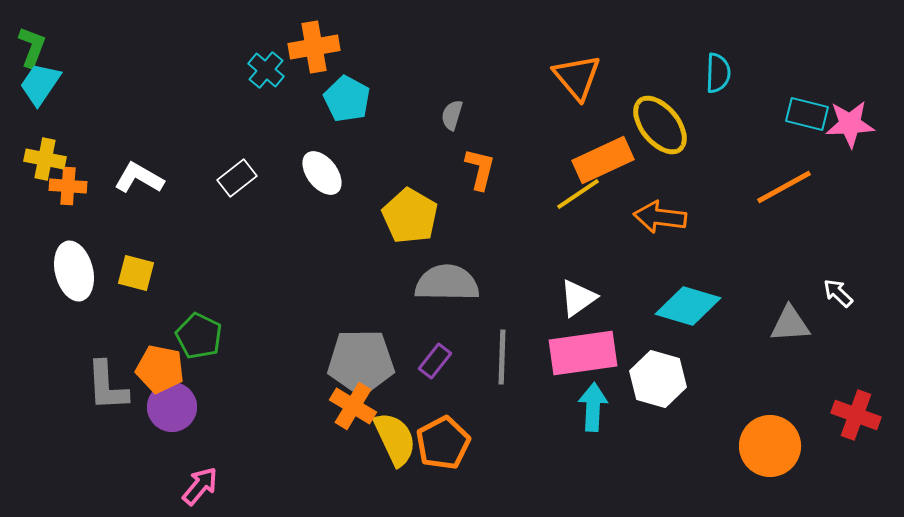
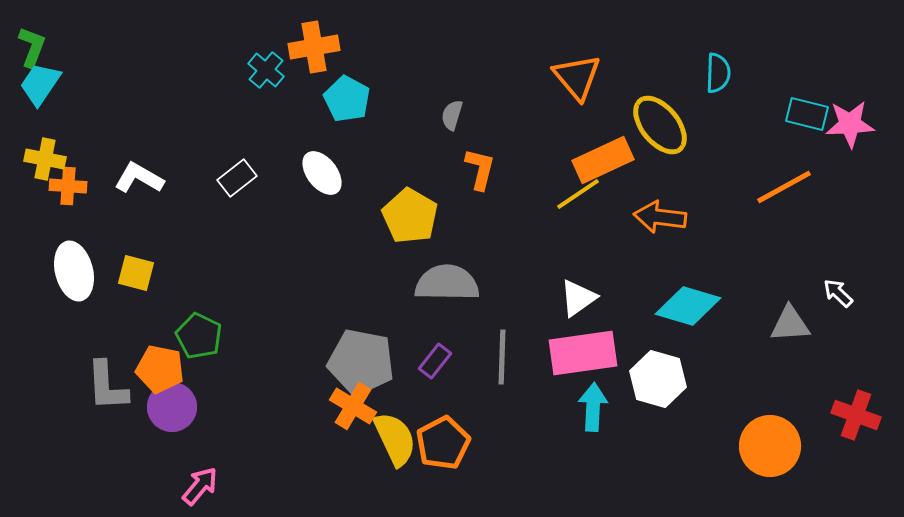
gray pentagon at (361, 362): rotated 12 degrees clockwise
